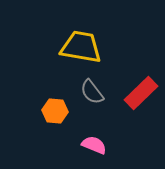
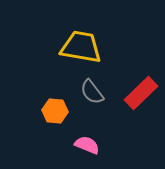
pink semicircle: moved 7 px left
